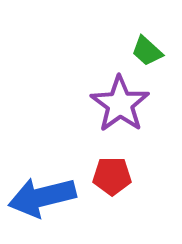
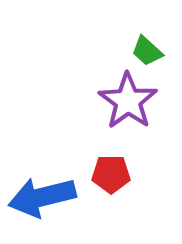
purple star: moved 8 px right, 3 px up
red pentagon: moved 1 px left, 2 px up
